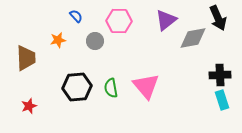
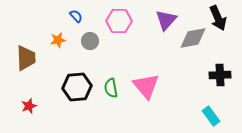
purple triangle: rotated 10 degrees counterclockwise
gray circle: moved 5 px left
cyan rectangle: moved 11 px left, 16 px down; rotated 18 degrees counterclockwise
